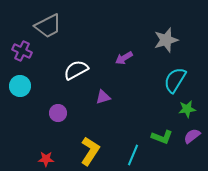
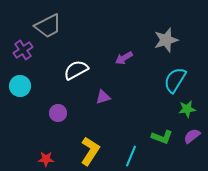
purple cross: moved 1 px right, 1 px up; rotated 30 degrees clockwise
cyan line: moved 2 px left, 1 px down
